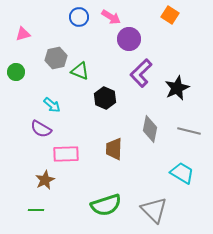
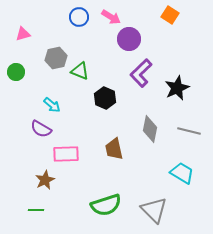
brown trapezoid: rotated 15 degrees counterclockwise
